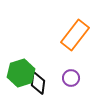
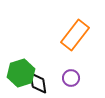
black diamond: rotated 15 degrees counterclockwise
